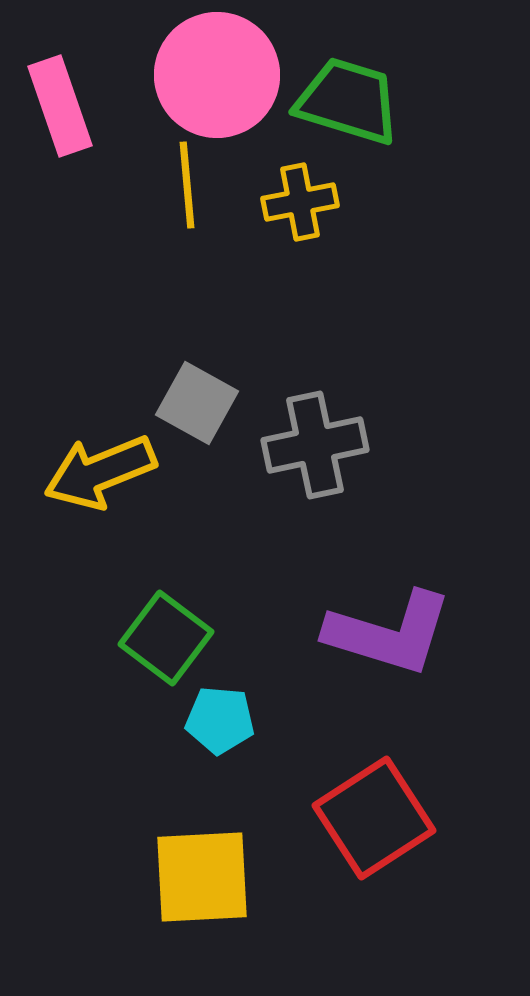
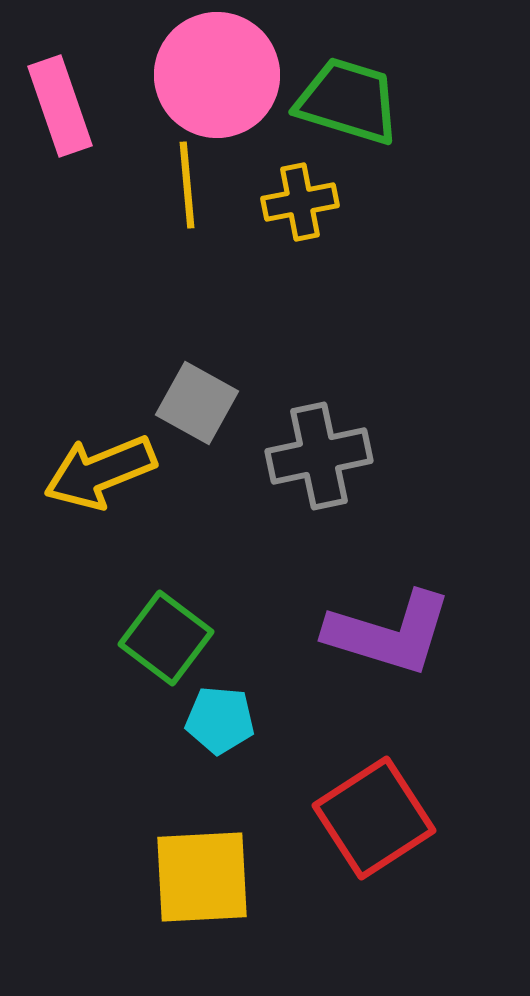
gray cross: moved 4 px right, 11 px down
